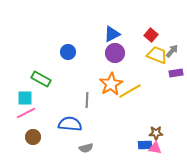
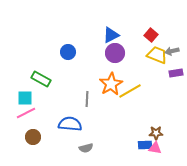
blue triangle: moved 1 px left, 1 px down
gray arrow: rotated 144 degrees counterclockwise
gray line: moved 1 px up
